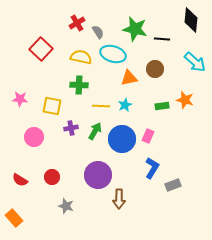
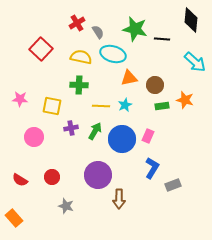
brown circle: moved 16 px down
